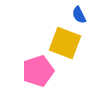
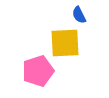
yellow square: rotated 24 degrees counterclockwise
